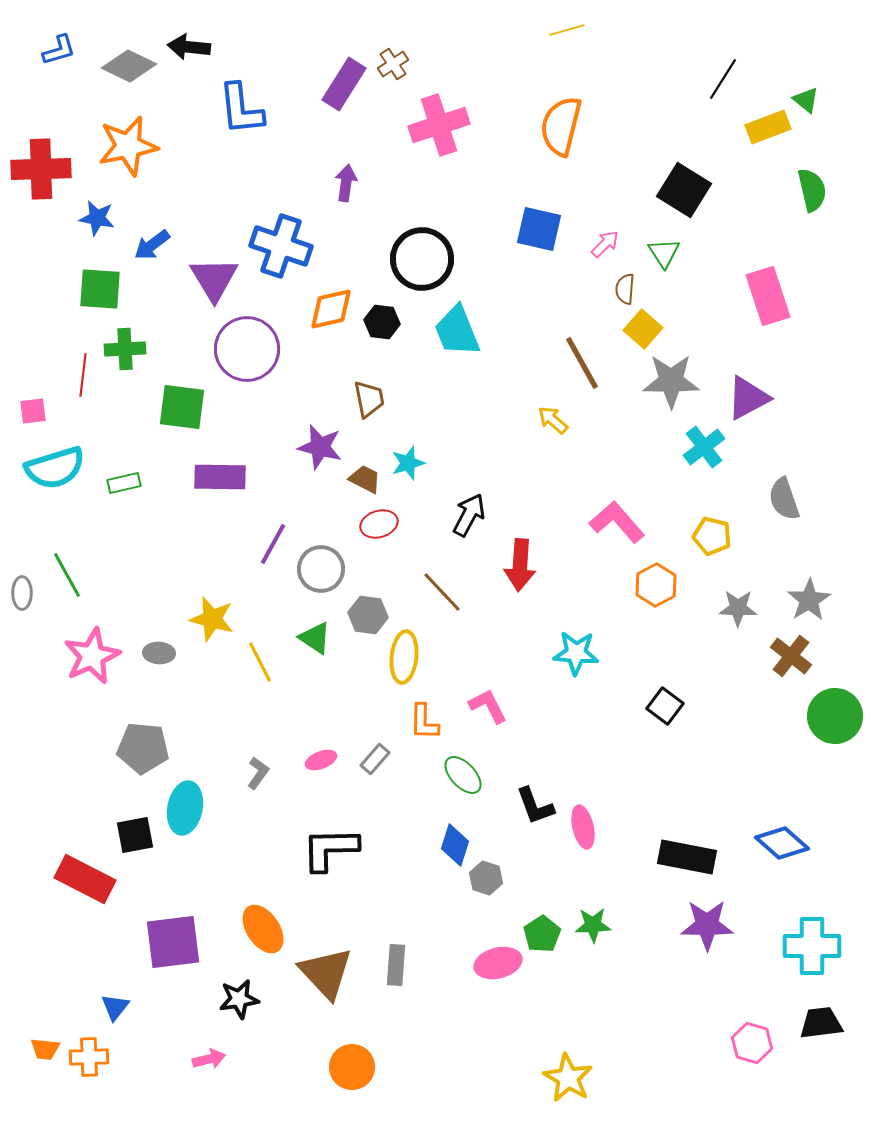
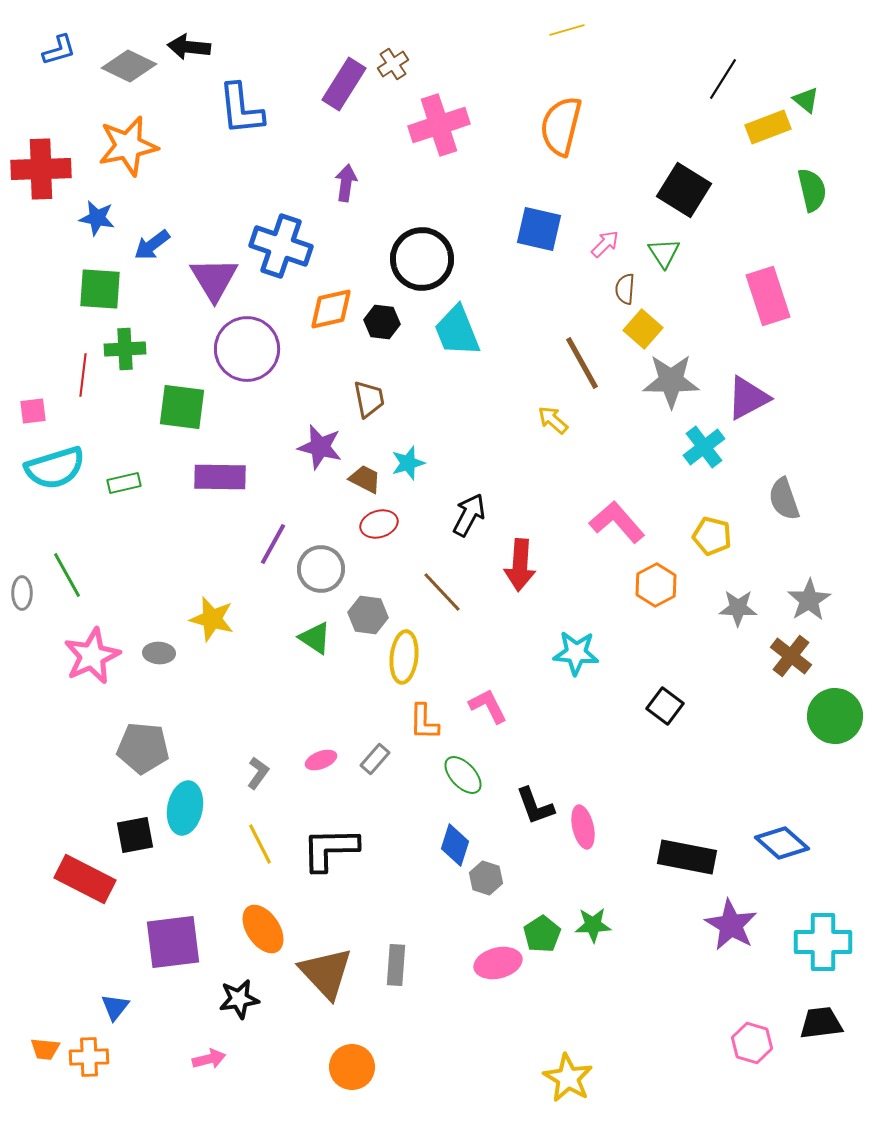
yellow line at (260, 662): moved 182 px down
purple star at (707, 925): moved 24 px right; rotated 30 degrees clockwise
cyan cross at (812, 946): moved 11 px right, 4 px up
